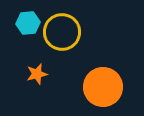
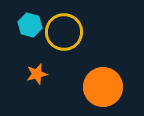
cyan hexagon: moved 2 px right, 2 px down; rotated 20 degrees clockwise
yellow circle: moved 2 px right
